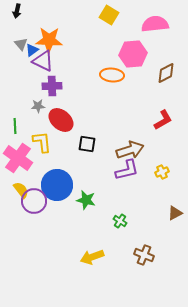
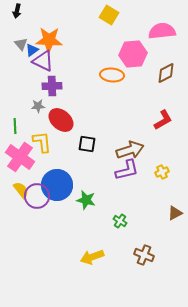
pink semicircle: moved 7 px right, 7 px down
pink cross: moved 2 px right, 1 px up
purple circle: moved 3 px right, 5 px up
